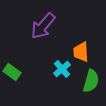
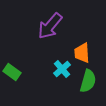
purple arrow: moved 7 px right
orange trapezoid: moved 1 px right, 1 px down
green semicircle: moved 3 px left
